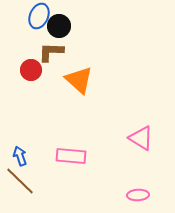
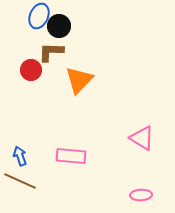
orange triangle: rotated 32 degrees clockwise
pink triangle: moved 1 px right
brown line: rotated 20 degrees counterclockwise
pink ellipse: moved 3 px right
